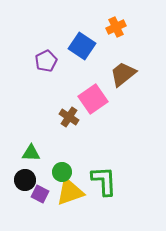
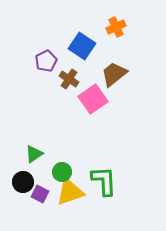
brown trapezoid: moved 9 px left
brown cross: moved 38 px up
green triangle: moved 3 px right, 1 px down; rotated 36 degrees counterclockwise
black circle: moved 2 px left, 2 px down
